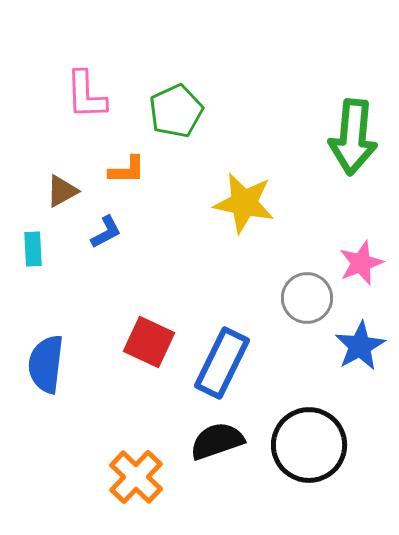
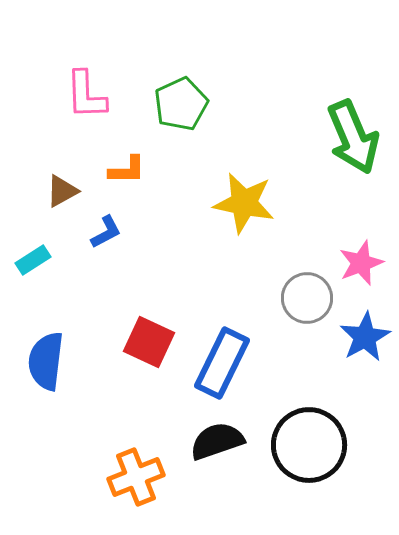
green pentagon: moved 5 px right, 7 px up
green arrow: rotated 28 degrees counterclockwise
cyan rectangle: moved 11 px down; rotated 60 degrees clockwise
blue star: moved 5 px right, 9 px up
blue semicircle: moved 3 px up
orange cross: rotated 24 degrees clockwise
